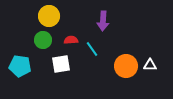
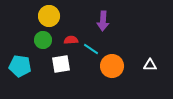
cyan line: moved 1 px left; rotated 21 degrees counterclockwise
orange circle: moved 14 px left
